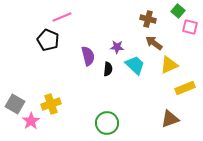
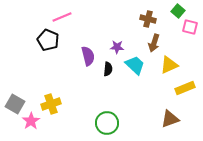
brown arrow: rotated 108 degrees counterclockwise
